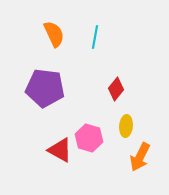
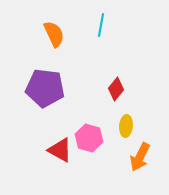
cyan line: moved 6 px right, 12 px up
